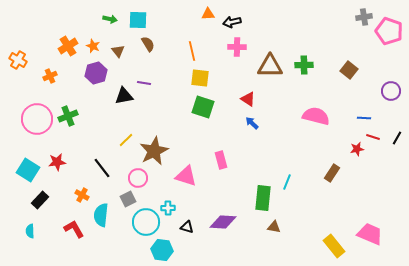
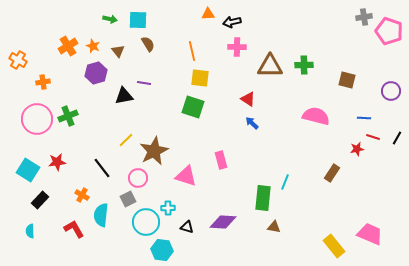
brown square at (349, 70): moved 2 px left, 10 px down; rotated 24 degrees counterclockwise
orange cross at (50, 76): moved 7 px left, 6 px down; rotated 16 degrees clockwise
green square at (203, 107): moved 10 px left
cyan line at (287, 182): moved 2 px left
